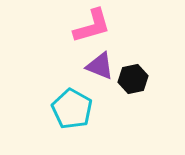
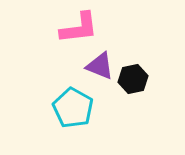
pink L-shape: moved 13 px left, 2 px down; rotated 9 degrees clockwise
cyan pentagon: moved 1 px right, 1 px up
